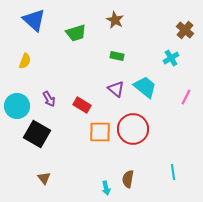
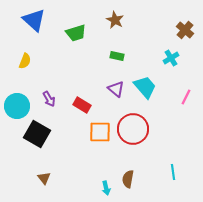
cyan trapezoid: rotated 10 degrees clockwise
